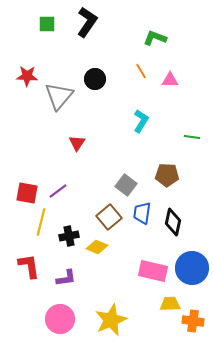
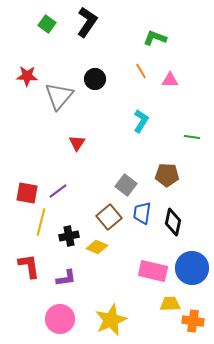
green square: rotated 36 degrees clockwise
